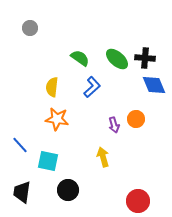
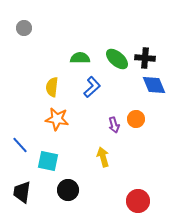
gray circle: moved 6 px left
green semicircle: rotated 36 degrees counterclockwise
